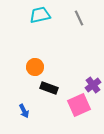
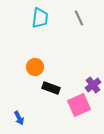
cyan trapezoid: moved 3 px down; rotated 110 degrees clockwise
black rectangle: moved 2 px right
blue arrow: moved 5 px left, 7 px down
